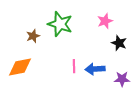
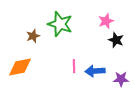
pink star: moved 1 px right
black star: moved 3 px left, 3 px up
blue arrow: moved 2 px down
purple star: moved 1 px left
